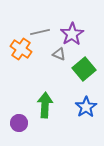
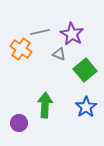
purple star: rotated 10 degrees counterclockwise
green square: moved 1 px right, 1 px down
